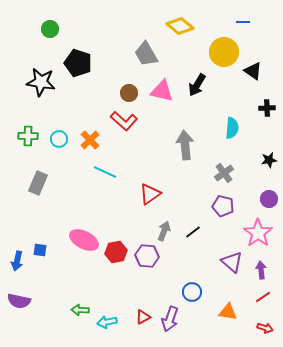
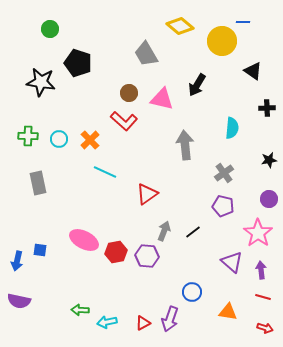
yellow circle at (224, 52): moved 2 px left, 11 px up
pink triangle at (162, 91): moved 8 px down
gray rectangle at (38, 183): rotated 35 degrees counterclockwise
red triangle at (150, 194): moved 3 px left
red line at (263, 297): rotated 49 degrees clockwise
red triangle at (143, 317): moved 6 px down
